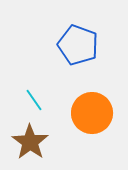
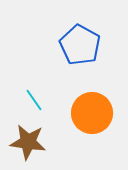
blue pentagon: moved 2 px right; rotated 9 degrees clockwise
brown star: moved 2 px left; rotated 27 degrees counterclockwise
